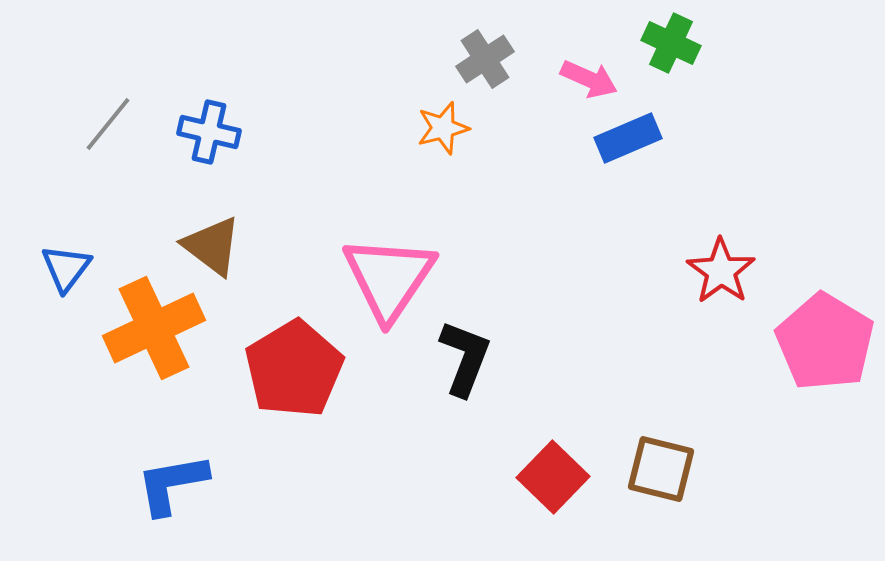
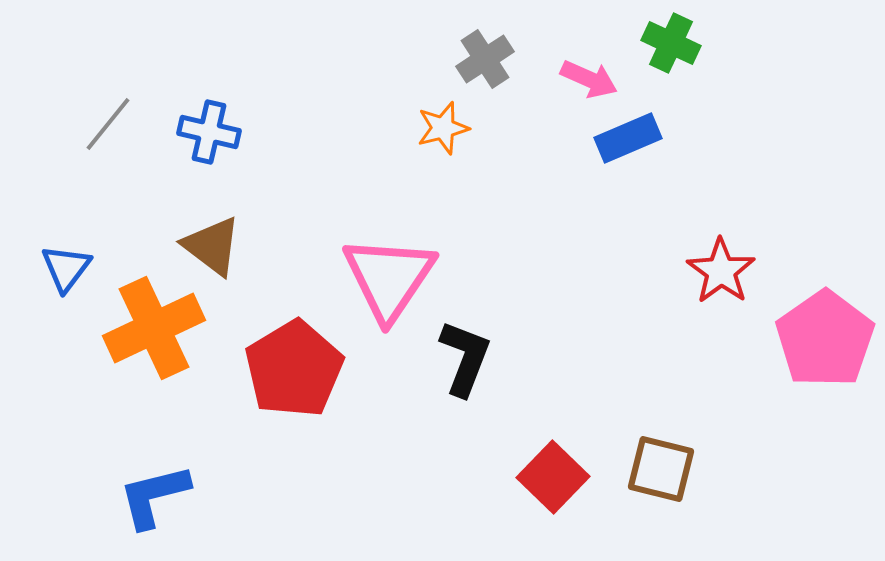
pink pentagon: moved 3 px up; rotated 6 degrees clockwise
blue L-shape: moved 18 px left, 12 px down; rotated 4 degrees counterclockwise
